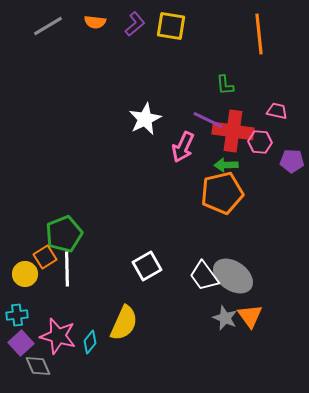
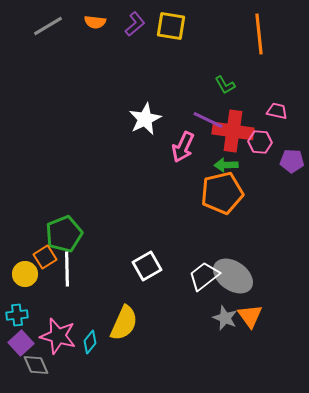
green L-shape: rotated 25 degrees counterclockwise
white trapezoid: rotated 88 degrees clockwise
gray diamond: moved 2 px left, 1 px up
